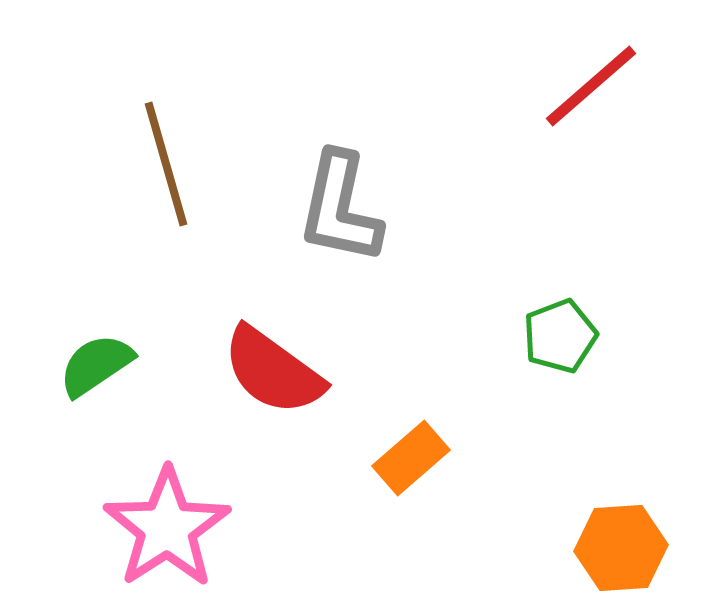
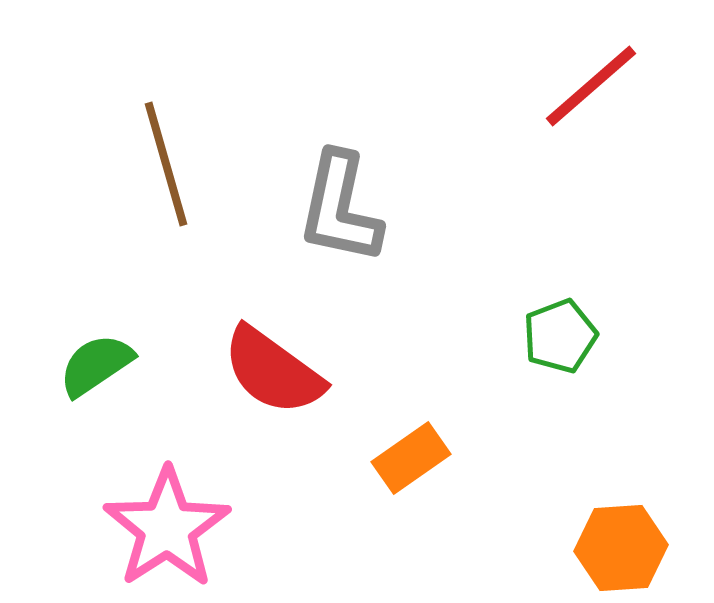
orange rectangle: rotated 6 degrees clockwise
